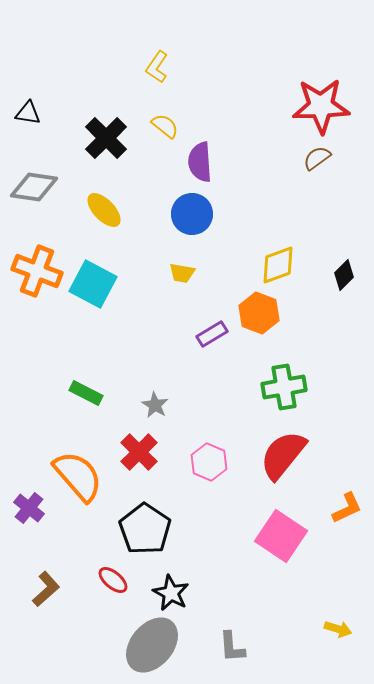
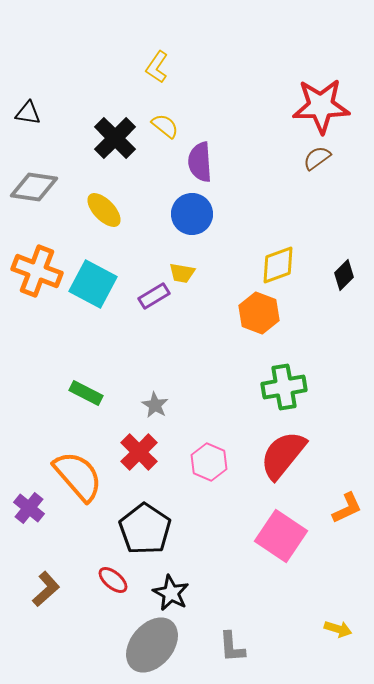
black cross: moved 9 px right
purple rectangle: moved 58 px left, 38 px up
